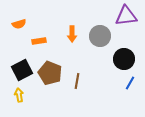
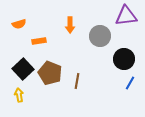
orange arrow: moved 2 px left, 9 px up
black square: moved 1 px right, 1 px up; rotated 15 degrees counterclockwise
